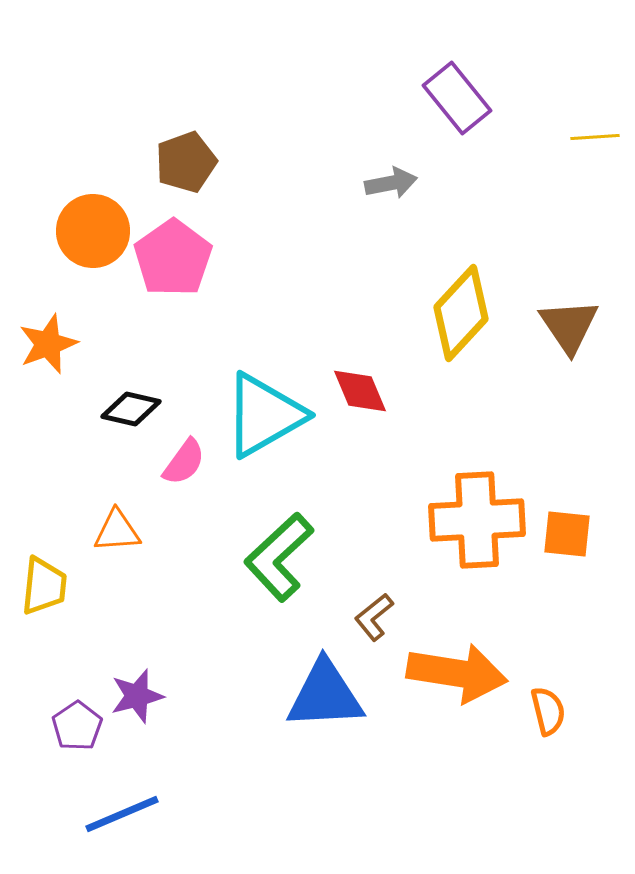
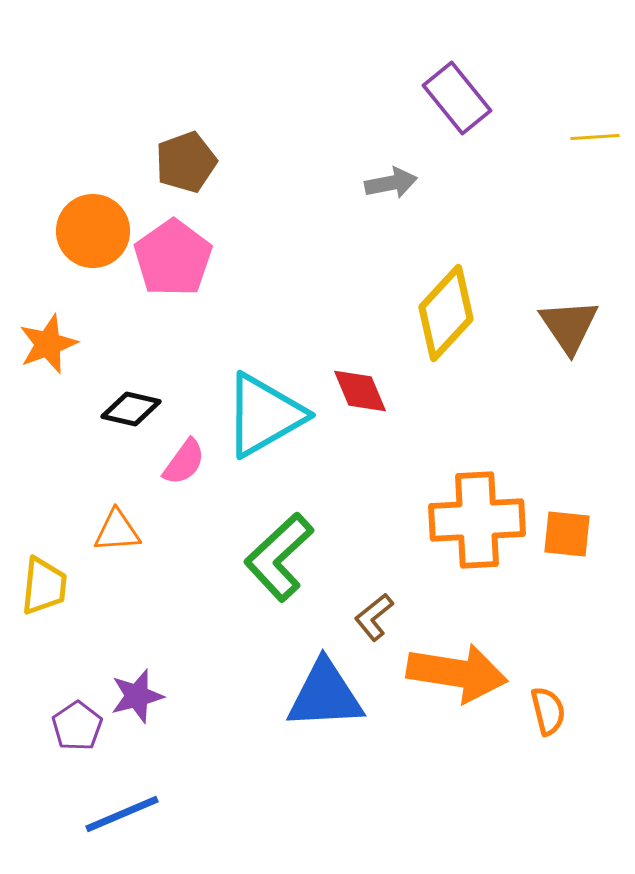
yellow diamond: moved 15 px left
